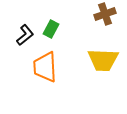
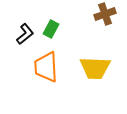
black L-shape: moved 1 px up
yellow trapezoid: moved 8 px left, 8 px down
orange trapezoid: moved 1 px right
